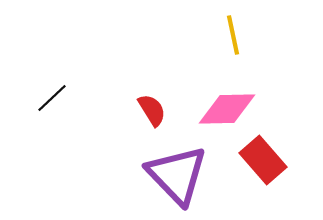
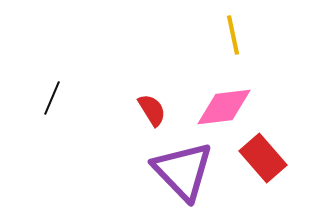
black line: rotated 24 degrees counterclockwise
pink diamond: moved 3 px left, 2 px up; rotated 6 degrees counterclockwise
red rectangle: moved 2 px up
purple triangle: moved 6 px right, 4 px up
